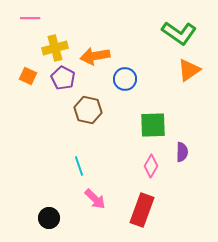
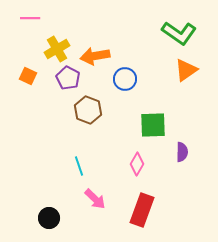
yellow cross: moved 2 px right, 1 px down; rotated 15 degrees counterclockwise
orange triangle: moved 3 px left
purple pentagon: moved 5 px right
brown hexagon: rotated 8 degrees clockwise
pink diamond: moved 14 px left, 2 px up
